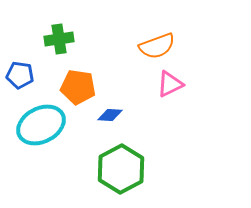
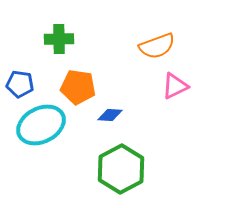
green cross: rotated 8 degrees clockwise
blue pentagon: moved 9 px down
pink triangle: moved 5 px right, 2 px down
